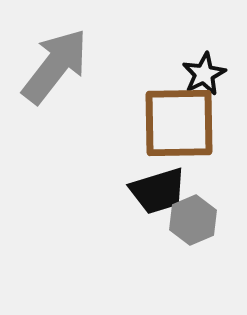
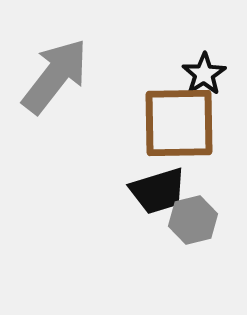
gray arrow: moved 10 px down
black star: rotated 6 degrees counterclockwise
gray hexagon: rotated 9 degrees clockwise
